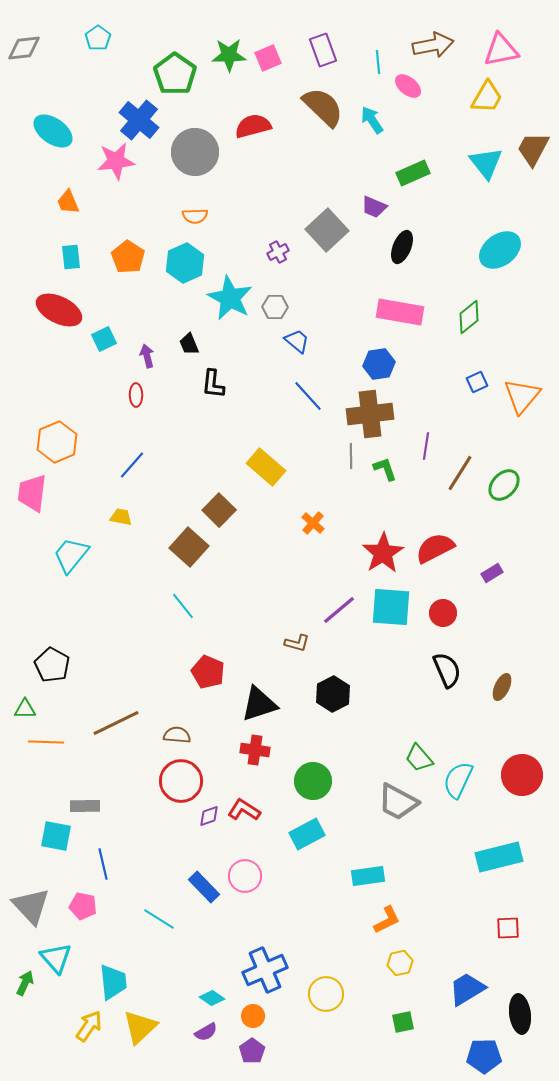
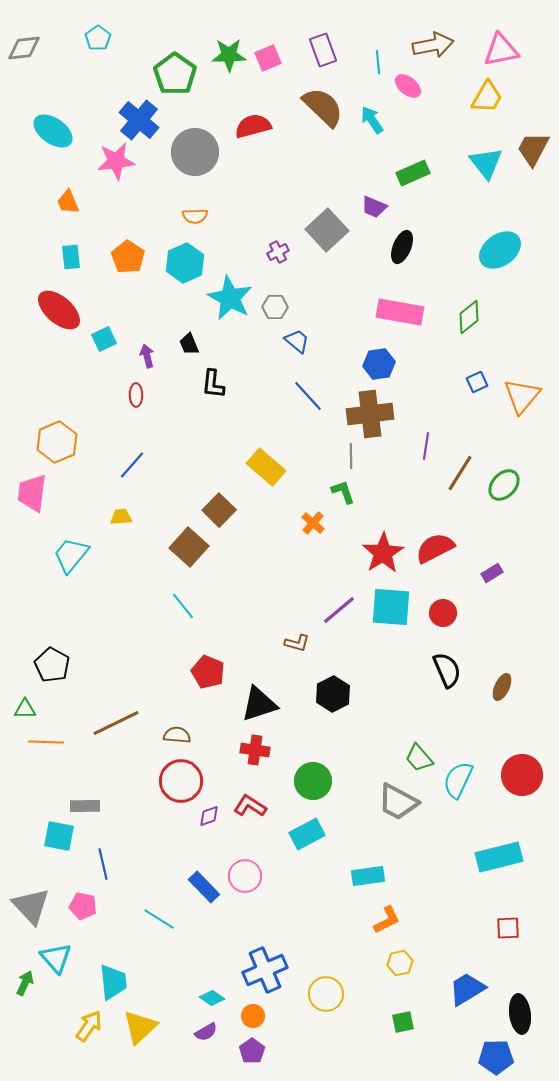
red ellipse at (59, 310): rotated 15 degrees clockwise
green L-shape at (385, 469): moved 42 px left, 23 px down
yellow trapezoid at (121, 517): rotated 15 degrees counterclockwise
red L-shape at (244, 810): moved 6 px right, 4 px up
cyan square at (56, 836): moved 3 px right
blue pentagon at (484, 1056): moved 12 px right, 1 px down
